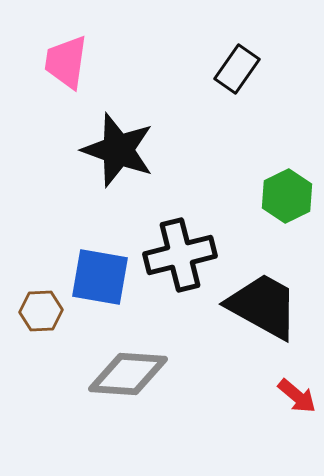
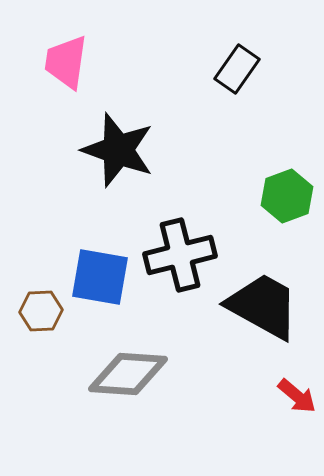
green hexagon: rotated 6 degrees clockwise
